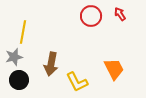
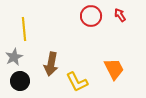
red arrow: moved 1 px down
yellow line: moved 1 px right, 3 px up; rotated 15 degrees counterclockwise
gray star: rotated 12 degrees counterclockwise
black circle: moved 1 px right, 1 px down
